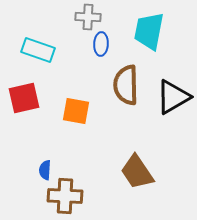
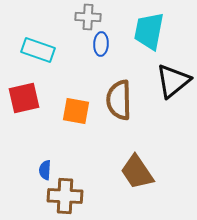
brown semicircle: moved 7 px left, 15 px down
black triangle: moved 16 px up; rotated 9 degrees counterclockwise
